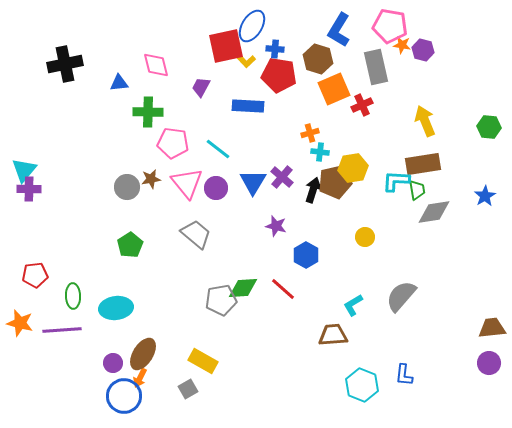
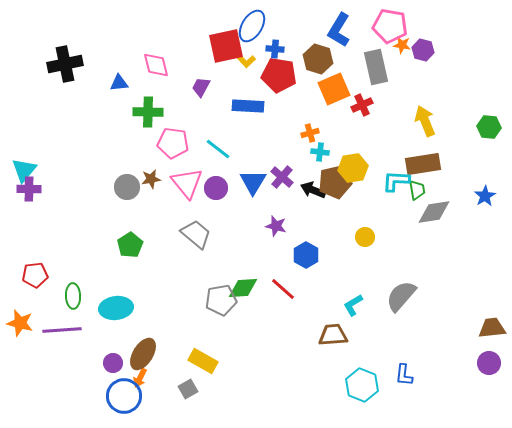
black arrow at (313, 190): rotated 85 degrees counterclockwise
